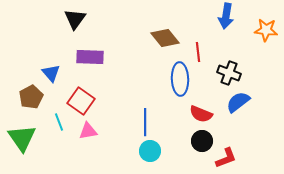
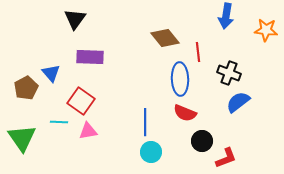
brown pentagon: moved 5 px left, 9 px up
red semicircle: moved 16 px left, 1 px up
cyan line: rotated 66 degrees counterclockwise
cyan circle: moved 1 px right, 1 px down
